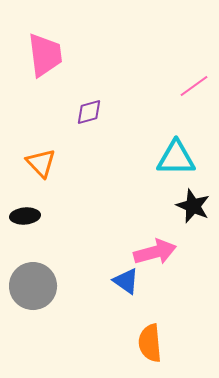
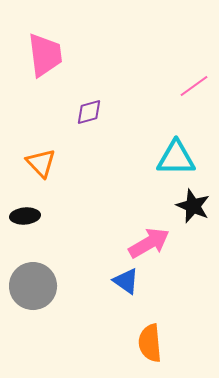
pink arrow: moved 6 px left, 9 px up; rotated 15 degrees counterclockwise
